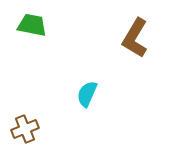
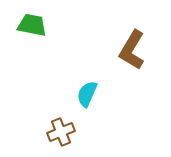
brown L-shape: moved 3 px left, 12 px down
brown cross: moved 36 px right, 3 px down
